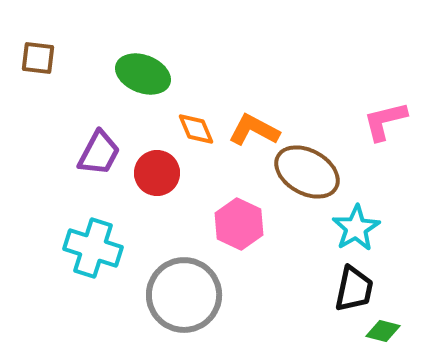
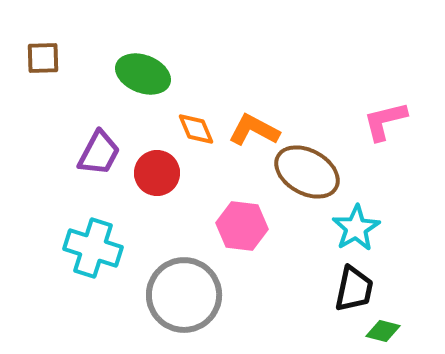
brown square: moved 5 px right; rotated 9 degrees counterclockwise
pink hexagon: moved 3 px right, 2 px down; rotated 18 degrees counterclockwise
